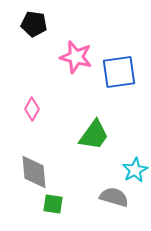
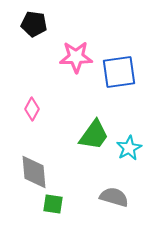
pink star: rotated 16 degrees counterclockwise
cyan star: moved 6 px left, 22 px up
